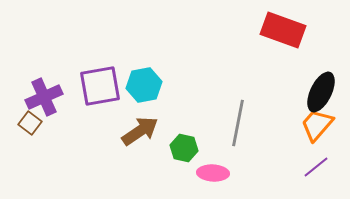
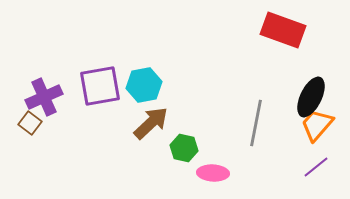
black ellipse: moved 10 px left, 5 px down
gray line: moved 18 px right
brown arrow: moved 11 px right, 8 px up; rotated 9 degrees counterclockwise
